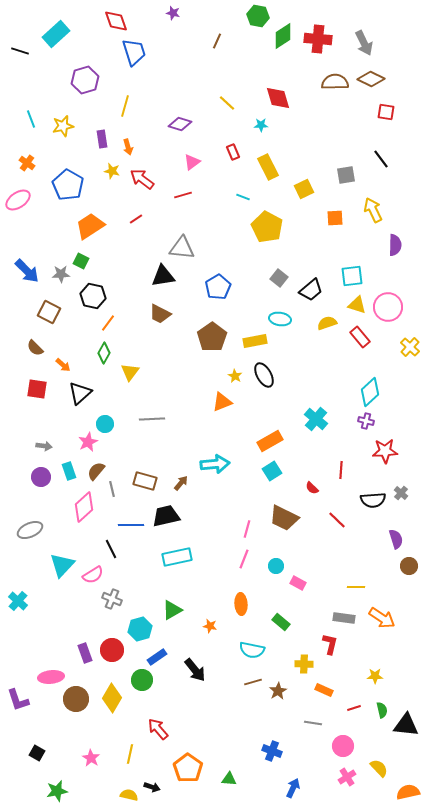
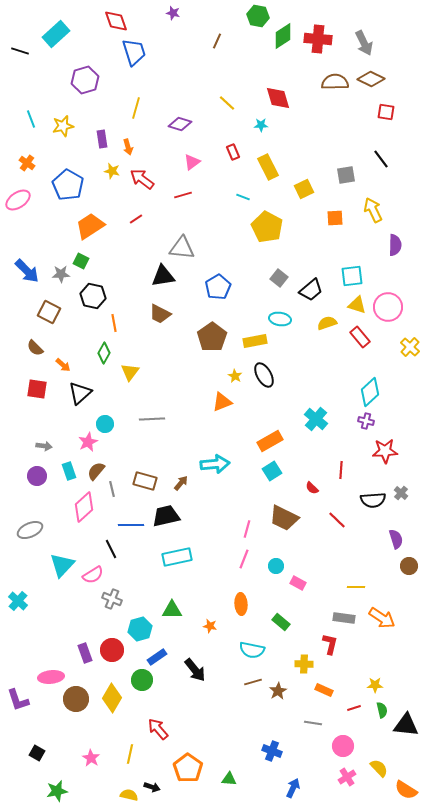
yellow line at (125, 106): moved 11 px right, 2 px down
orange line at (108, 323): moved 6 px right; rotated 48 degrees counterclockwise
purple circle at (41, 477): moved 4 px left, 1 px up
green triangle at (172, 610): rotated 30 degrees clockwise
yellow star at (375, 676): moved 9 px down
orange semicircle at (408, 792): moved 2 px left, 2 px up; rotated 135 degrees counterclockwise
